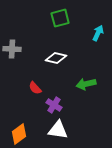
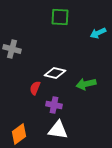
green square: moved 1 px up; rotated 18 degrees clockwise
cyan arrow: rotated 140 degrees counterclockwise
gray cross: rotated 12 degrees clockwise
white diamond: moved 1 px left, 15 px down
red semicircle: rotated 64 degrees clockwise
purple cross: rotated 21 degrees counterclockwise
